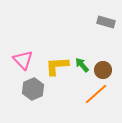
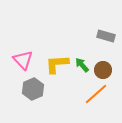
gray rectangle: moved 14 px down
yellow L-shape: moved 2 px up
